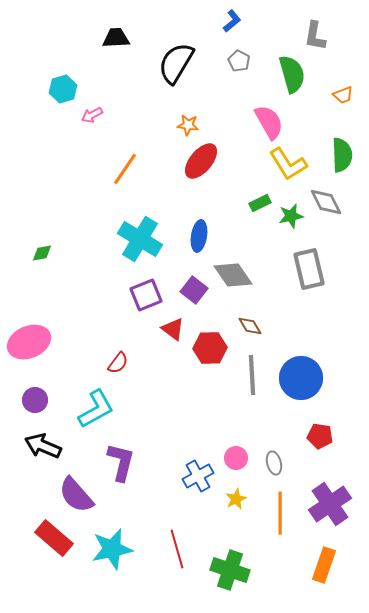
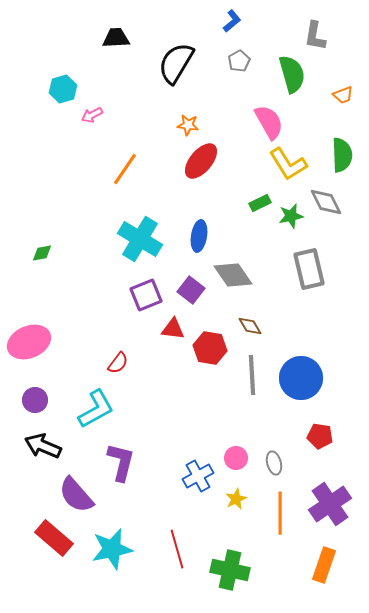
gray pentagon at (239, 61): rotated 15 degrees clockwise
purple square at (194, 290): moved 3 px left
red triangle at (173, 329): rotated 30 degrees counterclockwise
red hexagon at (210, 348): rotated 12 degrees clockwise
green cross at (230, 570): rotated 6 degrees counterclockwise
